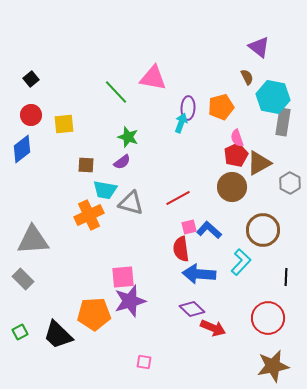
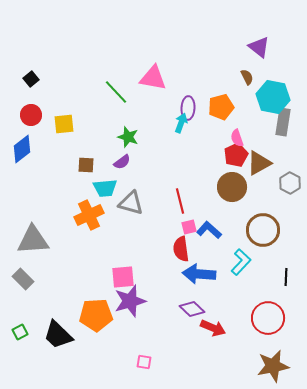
cyan trapezoid at (105, 190): moved 2 px up; rotated 15 degrees counterclockwise
red line at (178, 198): moved 2 px right, 3 px down; rotated 75 degrees counterclockwise
orange pentagon at (94, 314): moved 2 px right, 1 px down
